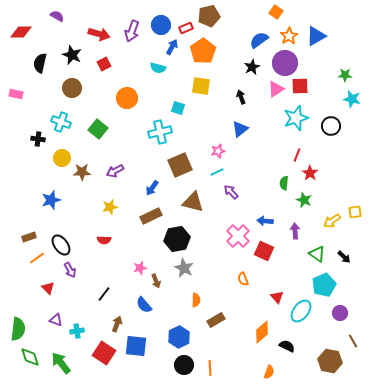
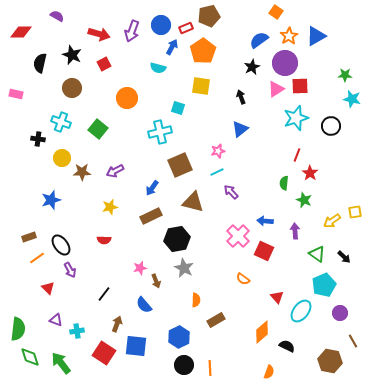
orange semicircle at (243, 279): rotated 32 degrees counterclockwise
